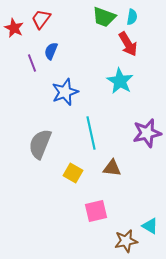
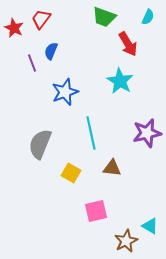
cyan semicircle: moved 16 px right; rotated 14 degrees clockwise
yellow square: moved 2 px left
brown star: rotated 15 degrees counterclockwise
